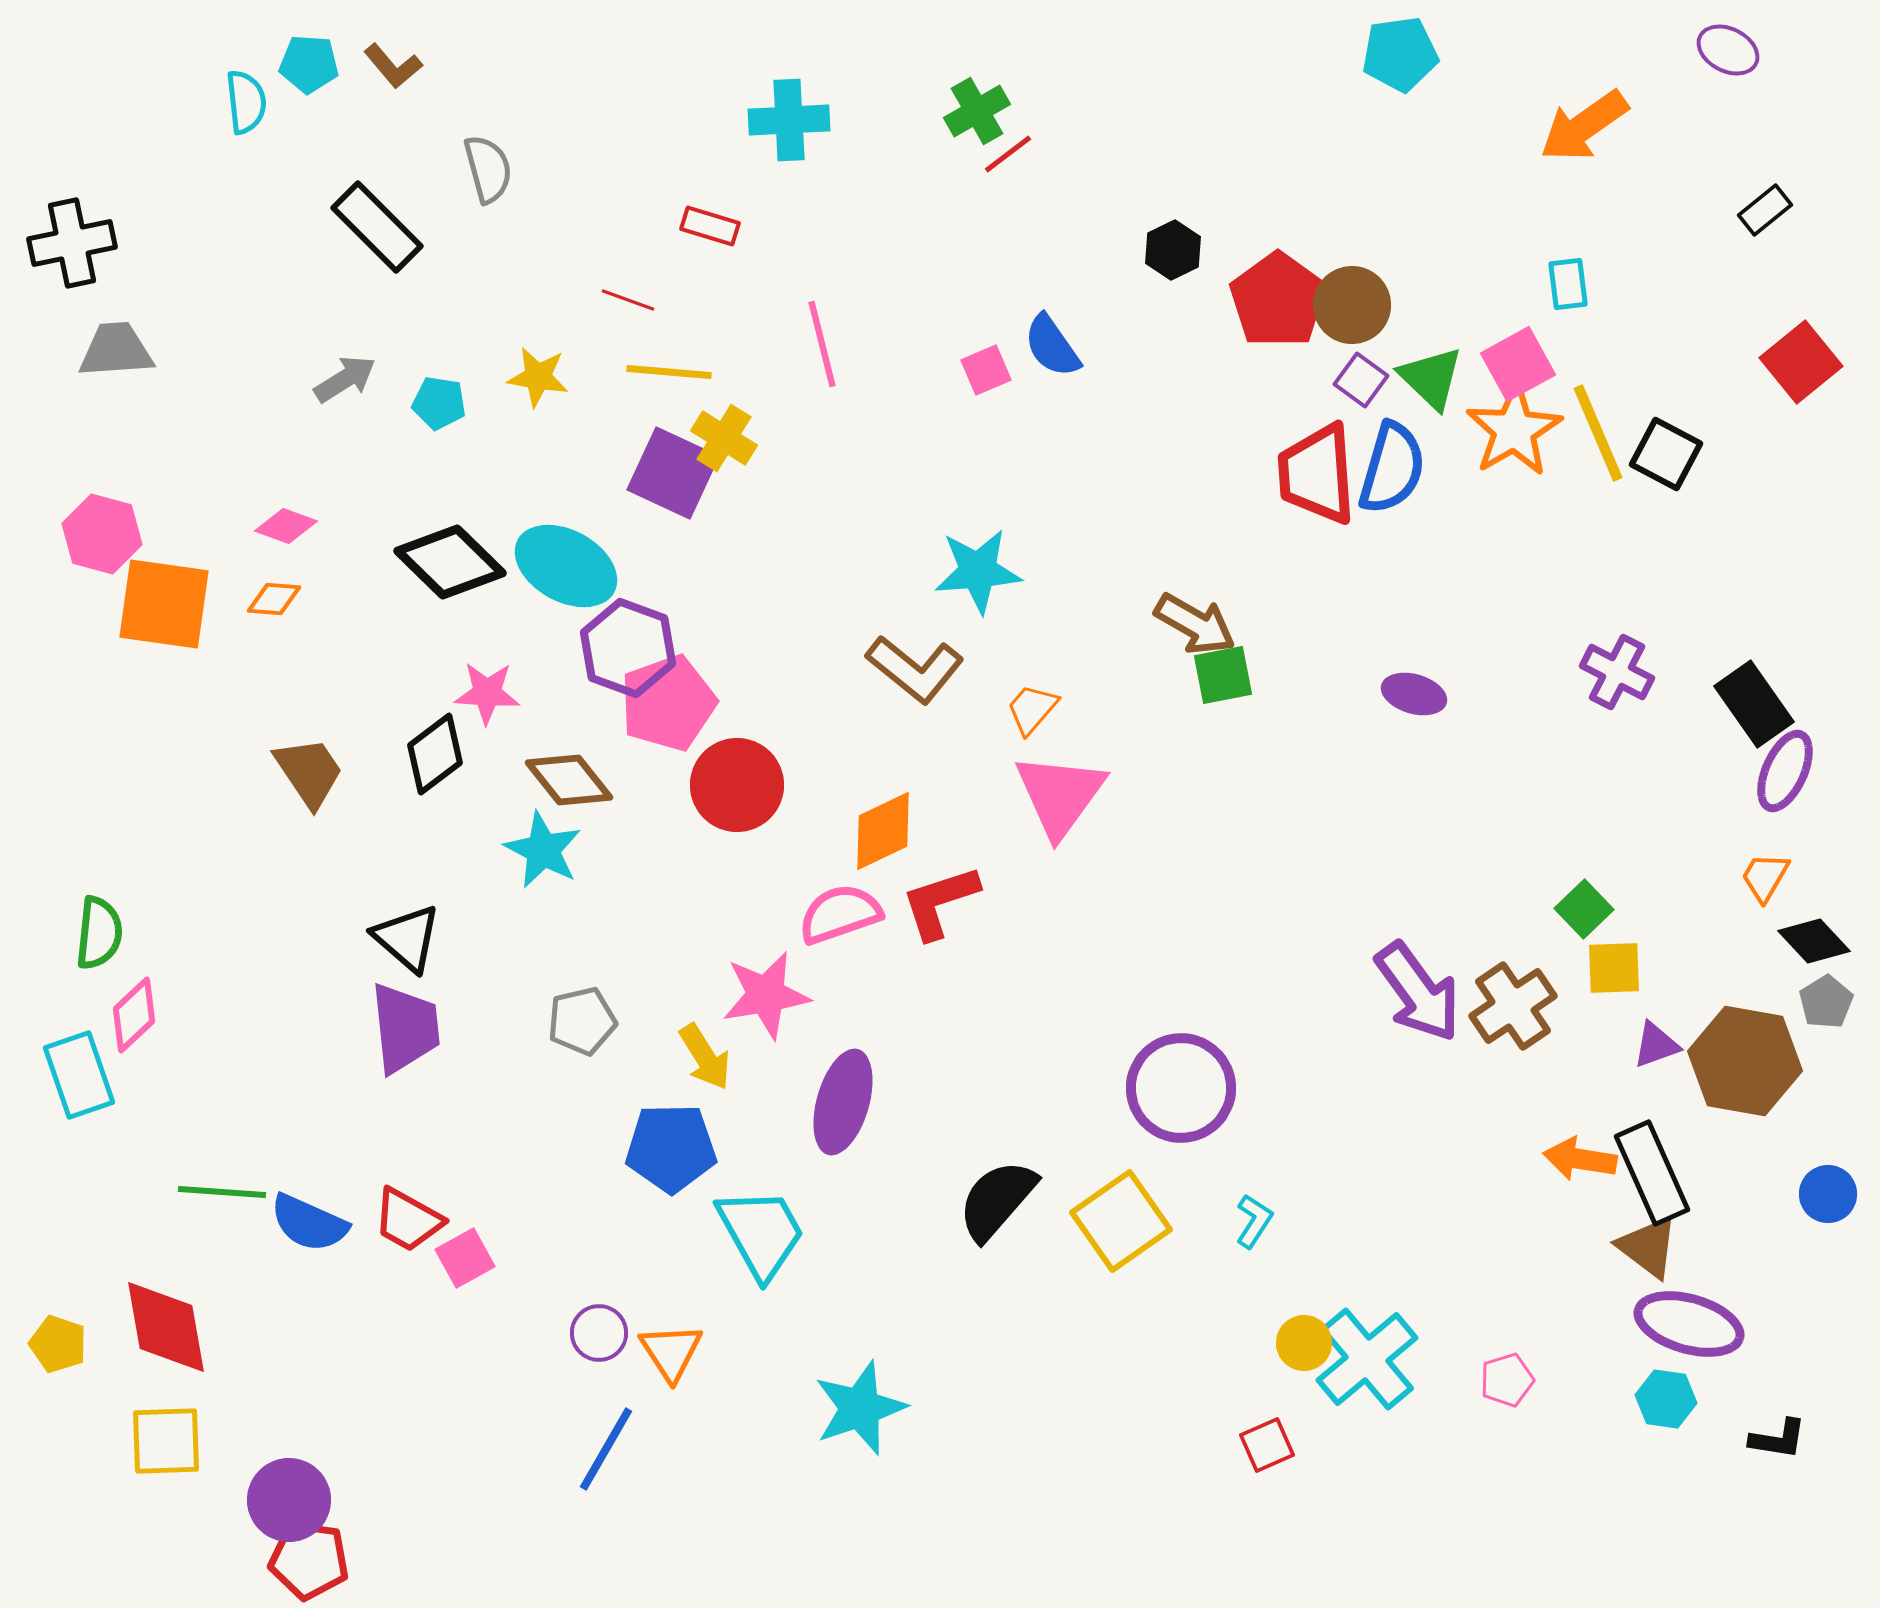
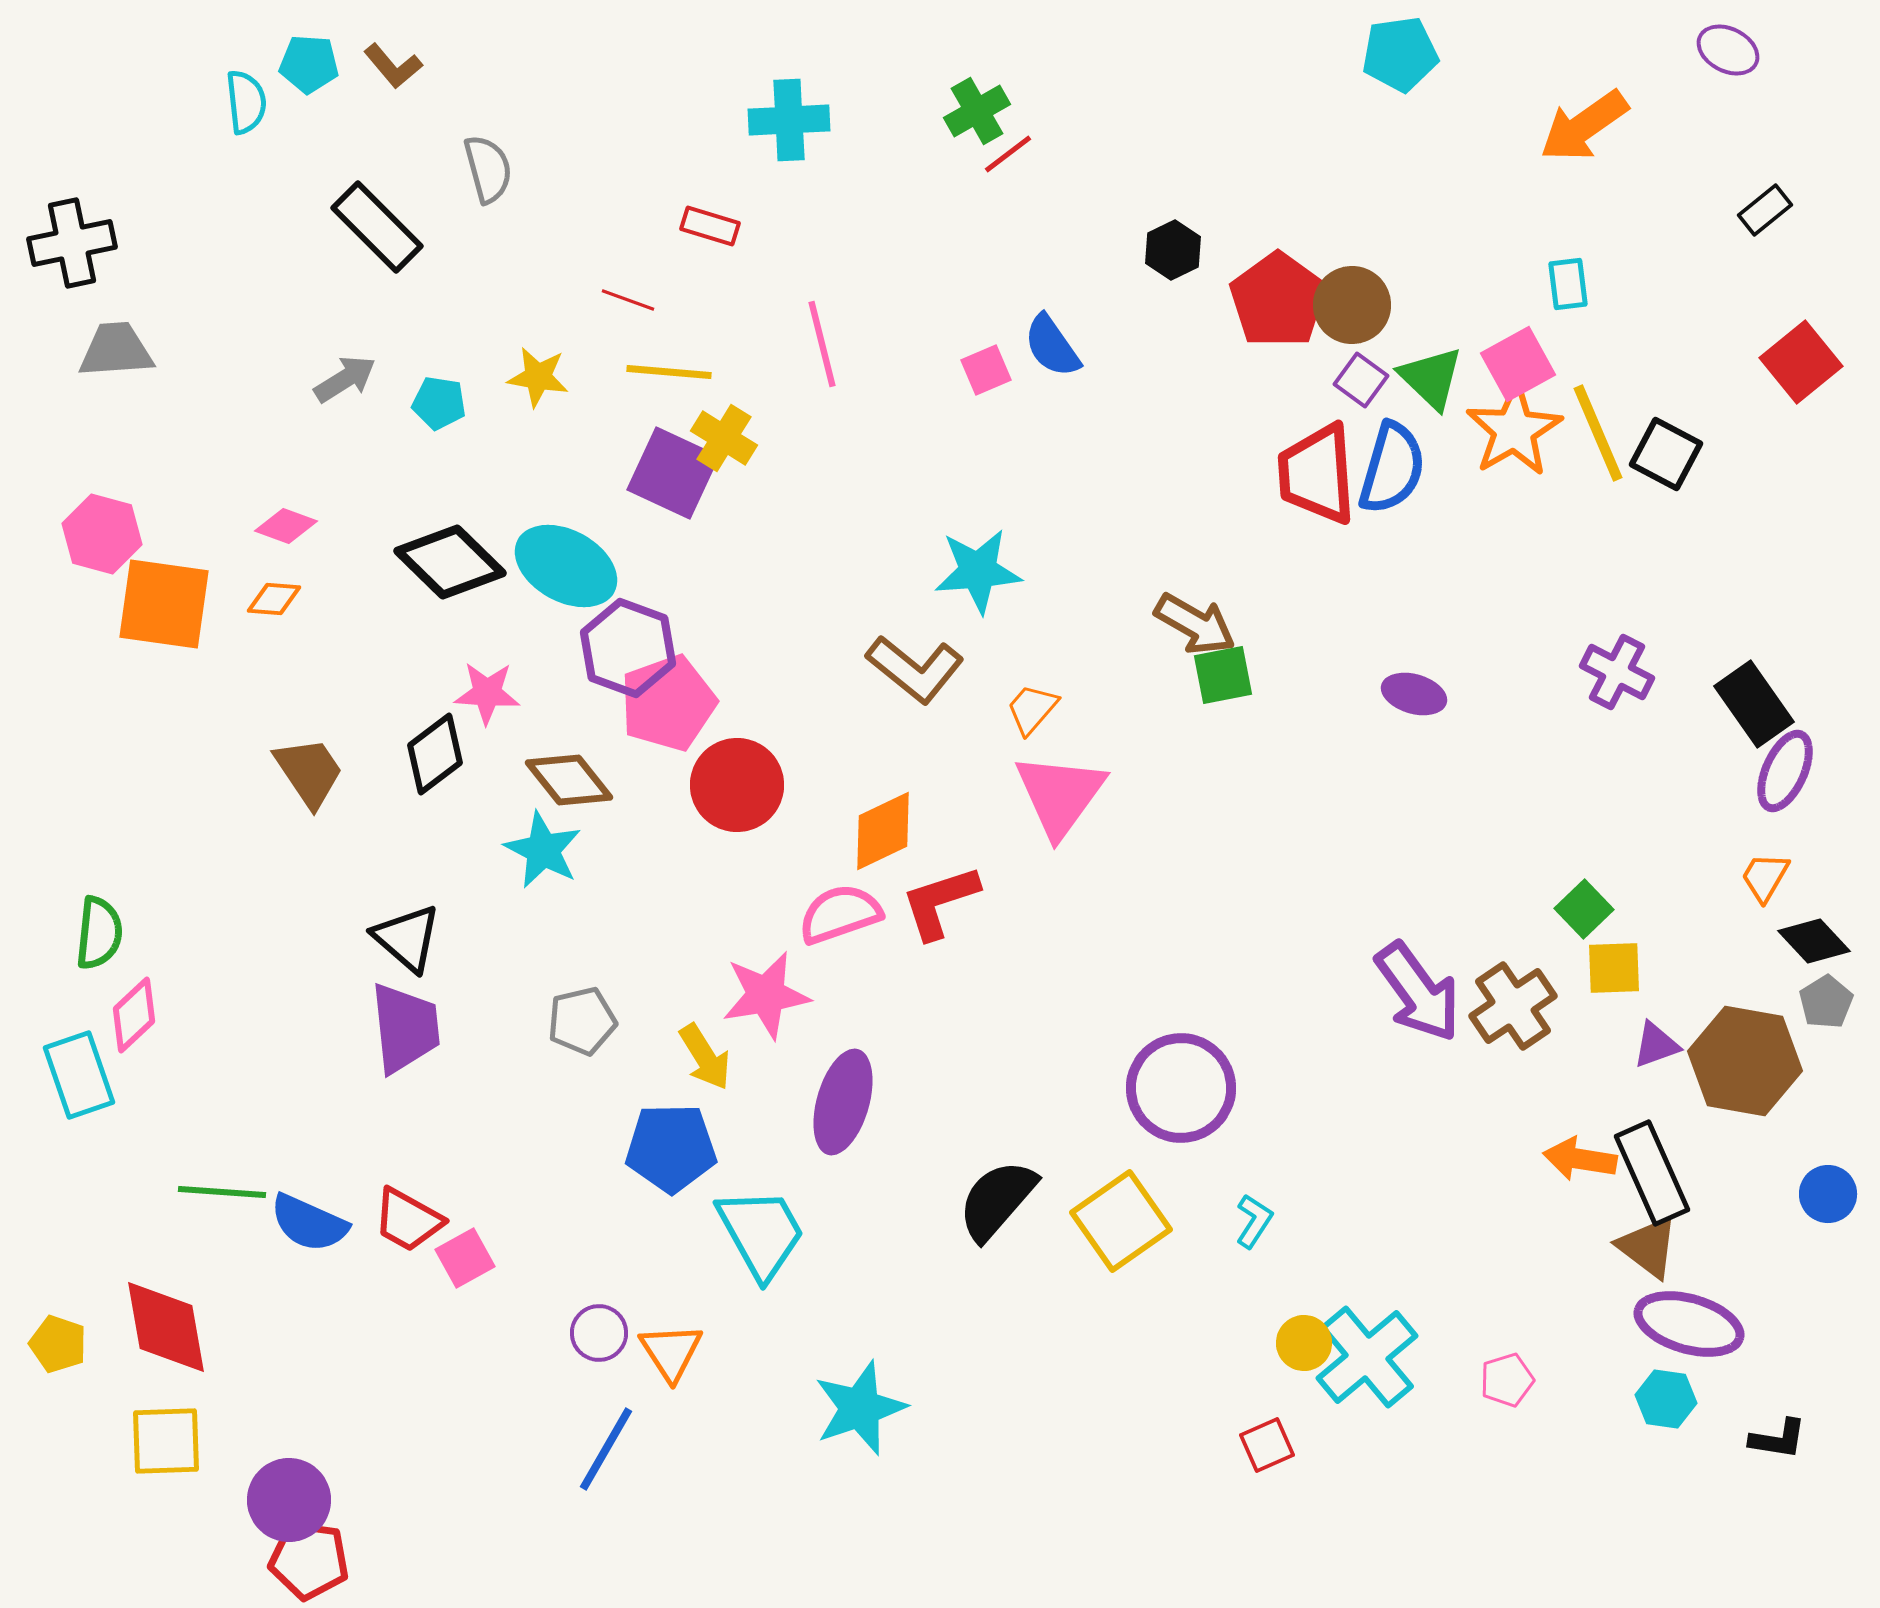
cyan cross at (1367, 1359): moved 2 px up
